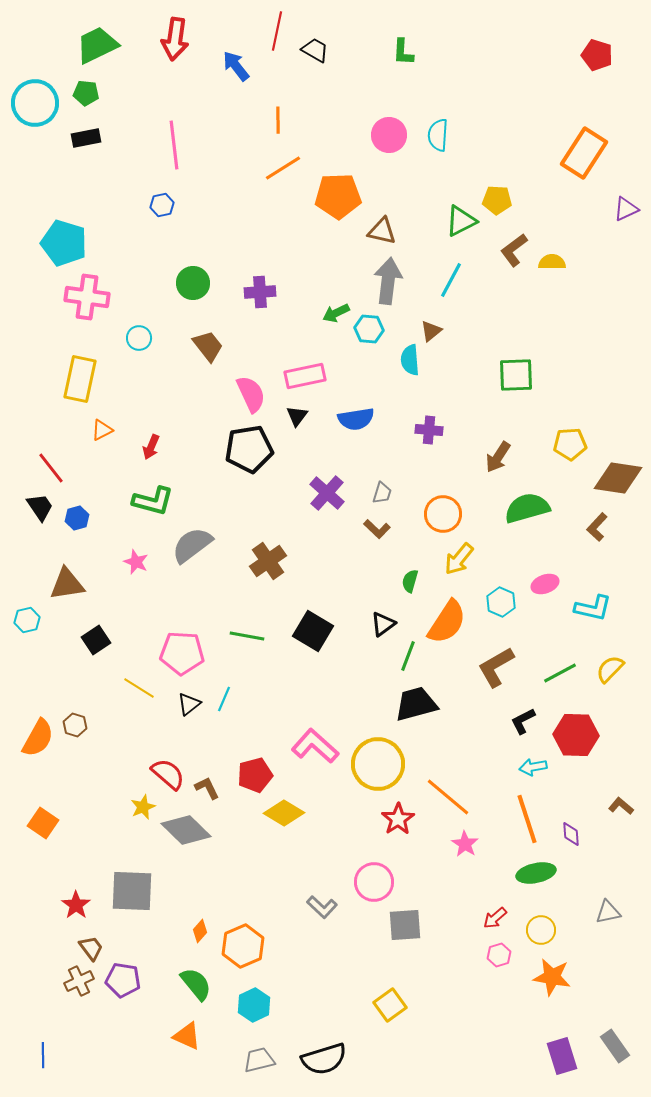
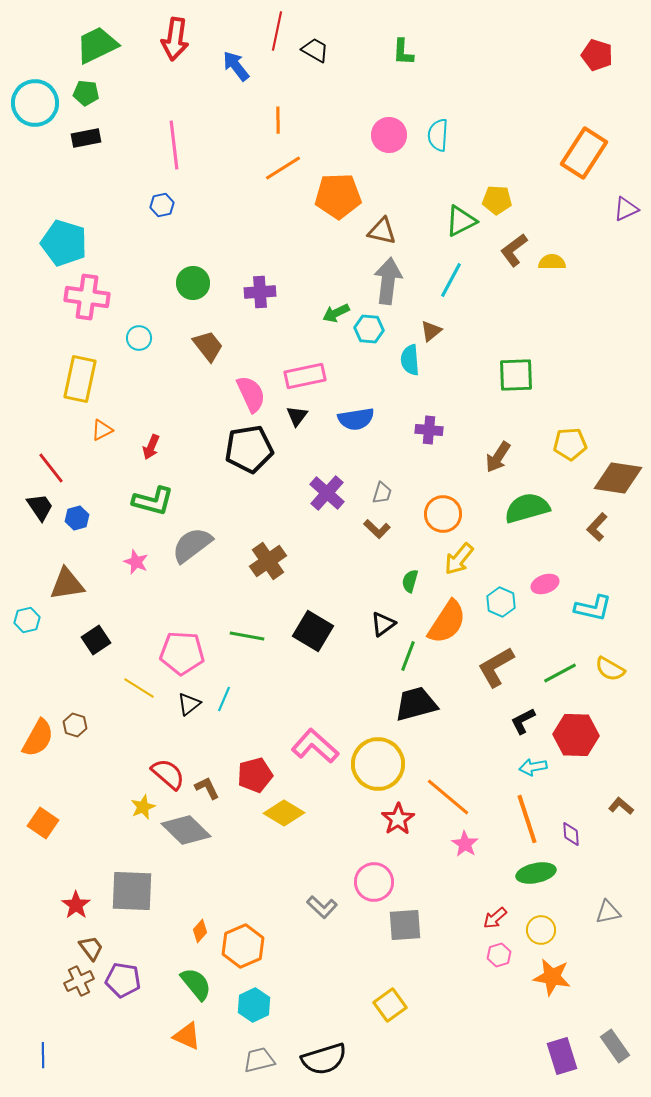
yellow semicircle at (610, 669): rotated 104 degrees counterclockwise
